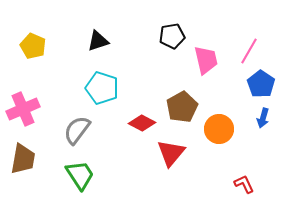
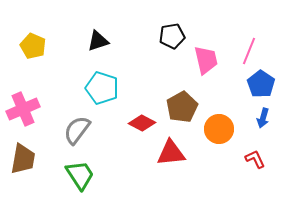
pink line: rotated 8 degrees counterclockwise
red triangle: rotated 44 degrees clockwise
red L-shape: moved 11 px right, 25 px up
